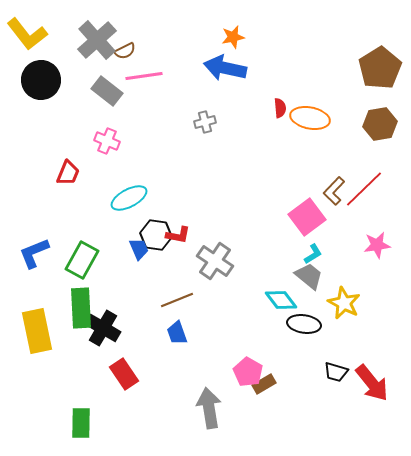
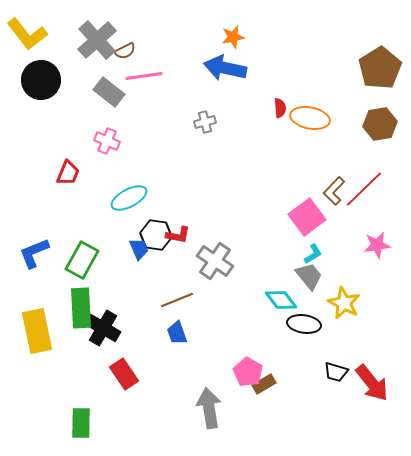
gray rectangle at (107, 91): moved 2 px right, 1 px down
gray trapezoid at (309, 276): rotated 12 degrees clockwise
